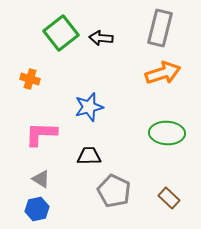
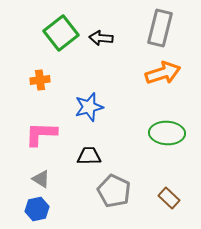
orange cross: moved 10 px right, 1 px down; rotated 24 degrees counterclockwise
